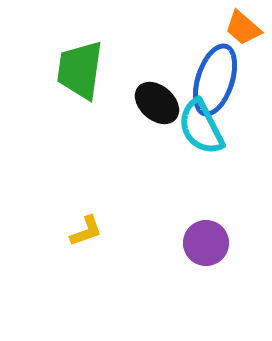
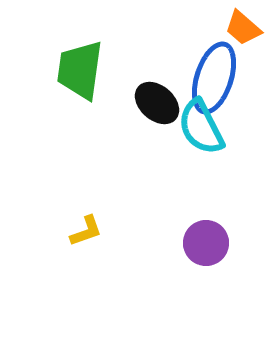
blue ellipse: moved 1 px left, 2 px up
